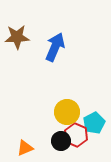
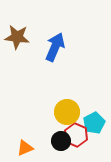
brown star: rotated 10 degrees clockwise
